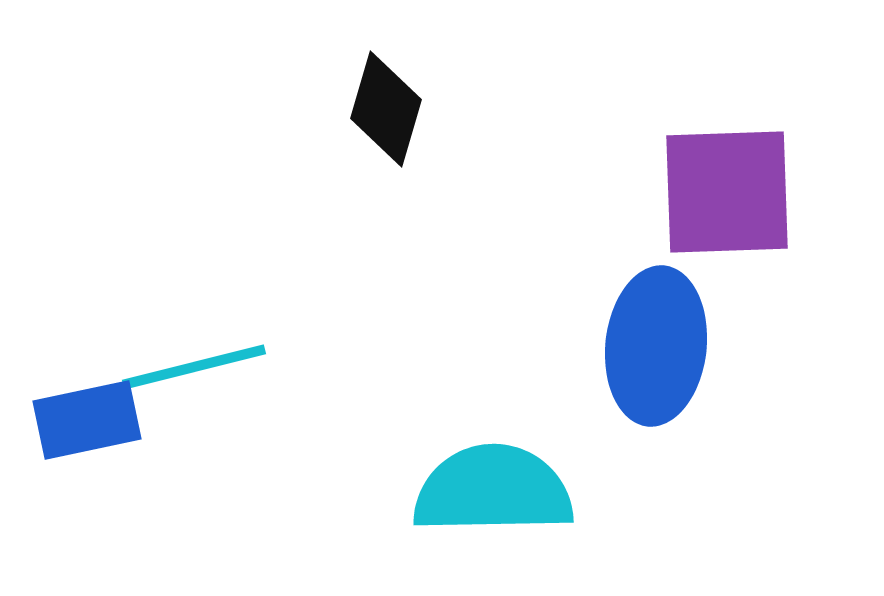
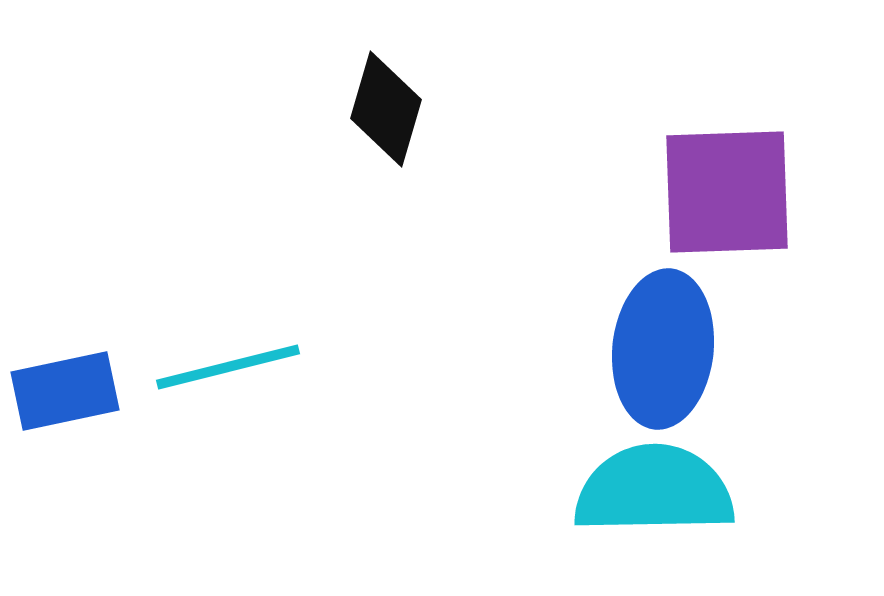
blue ellipse: moved 7 px right, 3 px down
cyan line: moved 34 px right
blue rectangle: moved 22 px left, 29 px up
cyan semicircle: moved 161 px right
